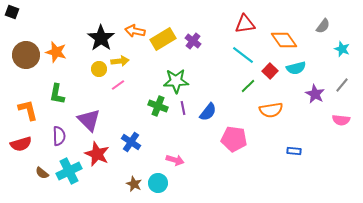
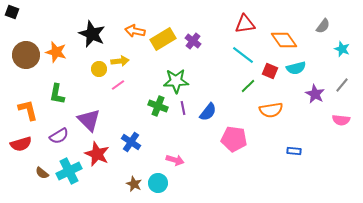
black star: moved 9 px left, 4 px up; rotated 12 degrees counterclockwise
red square: rotated 21 degrees counterclockwise
purple semicircle: rotated 60 degrees clockwise
